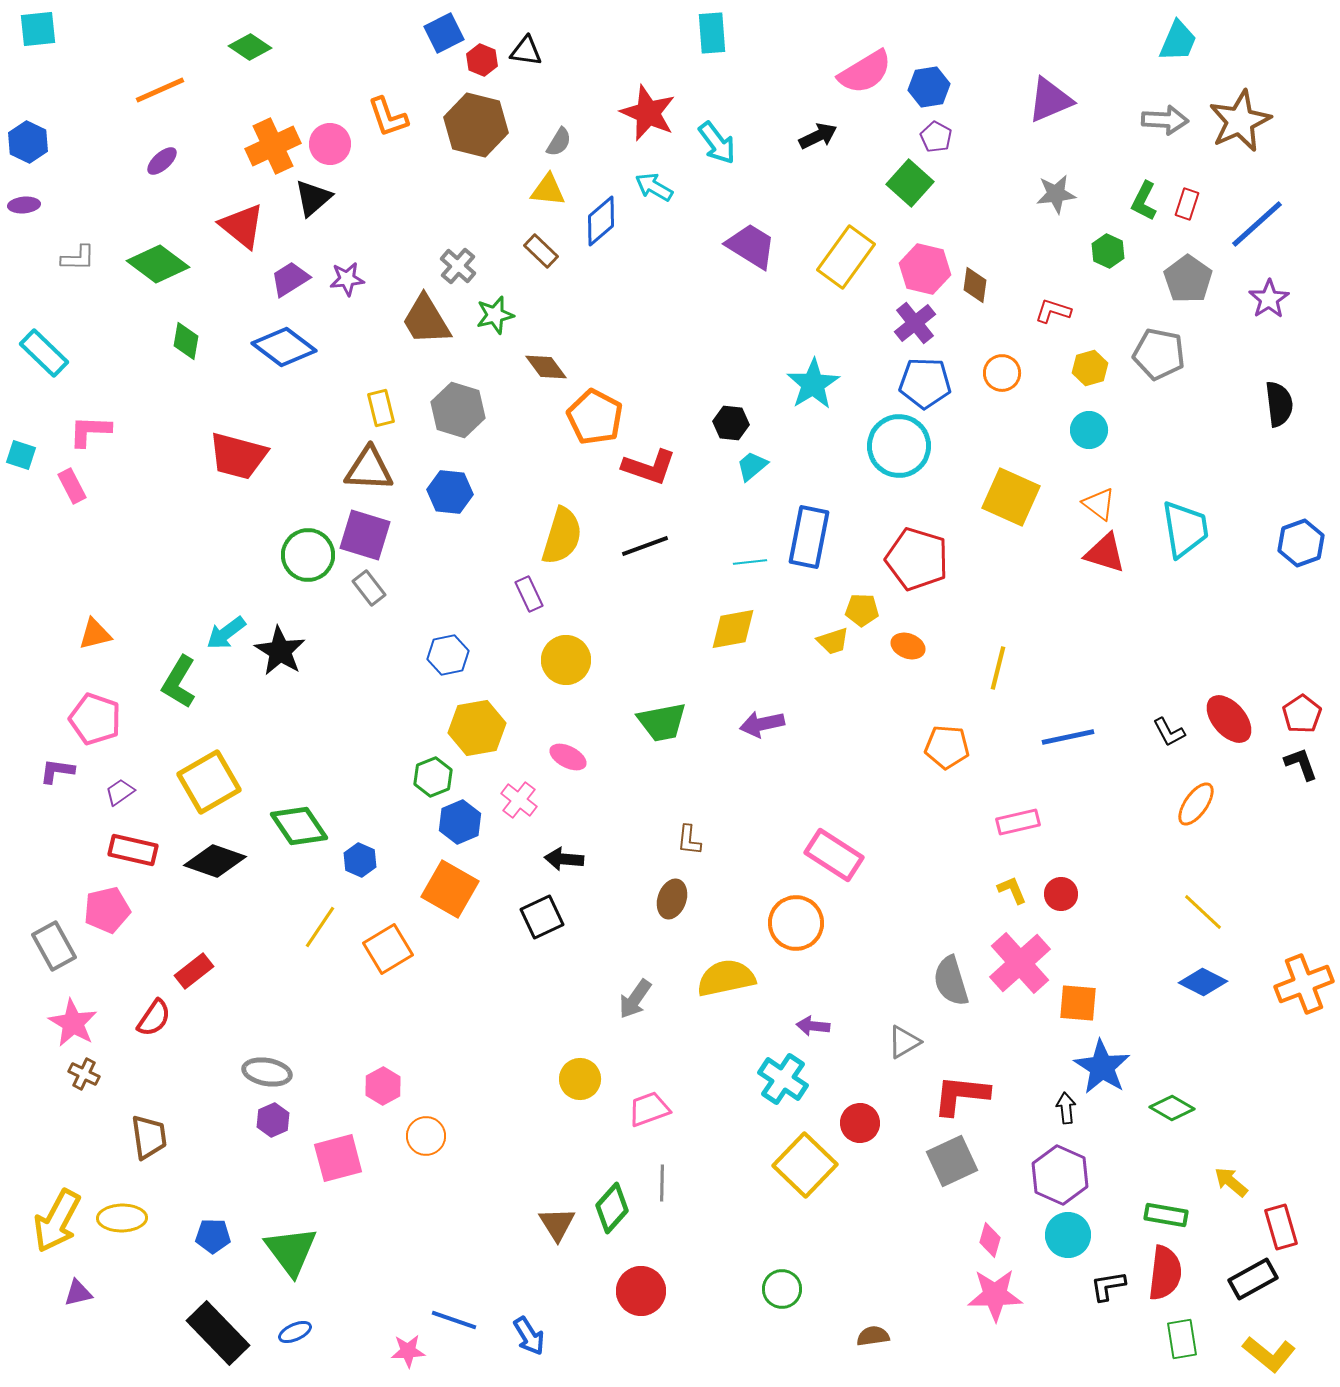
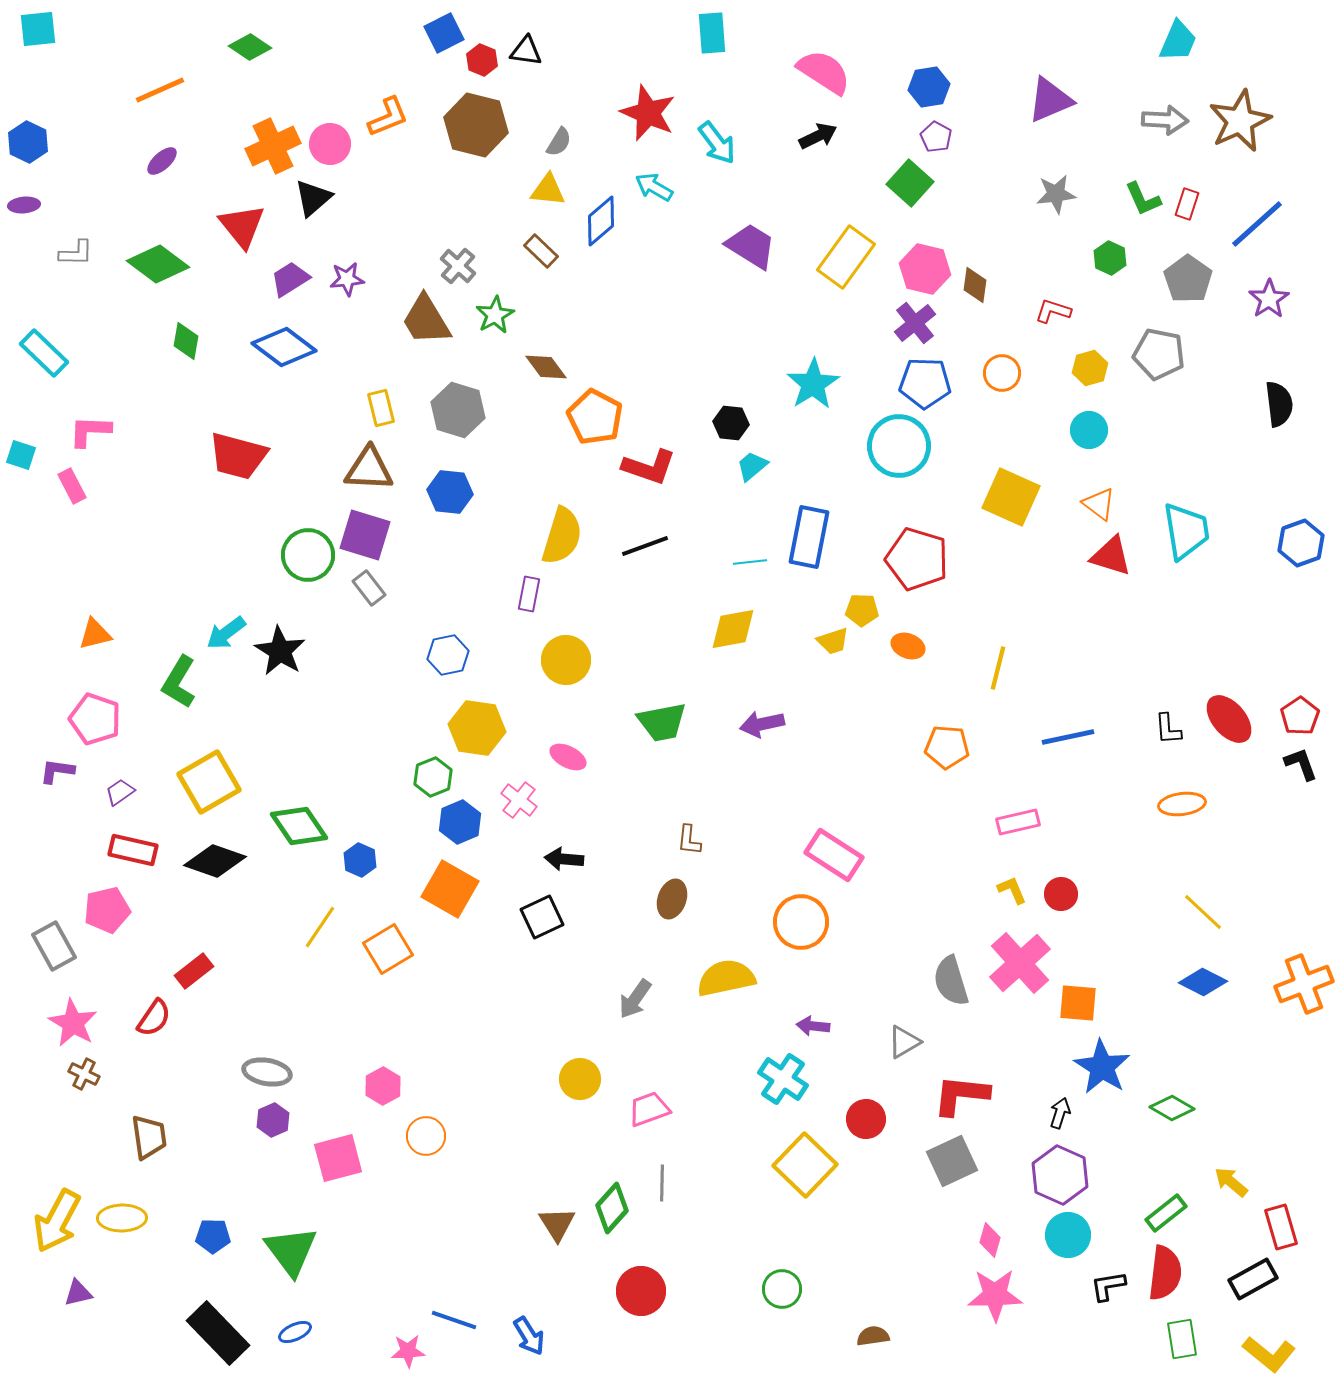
pink semicircle at (865, 72): moved 41 px left; rotated 116 degrees counterclockwise
orange L-shape at (388, 117): rotated 93 degrees counterclockwise
green L-shape at (1144, 201): moved 1 px left, 2 px up; rotated 51 degrees counterclockwise
red triangle at (242, 226): rotated 12 degrees clockwise
green hexagon at (1108, 251): moved 2 px right, 7 px down
gray L-shape at (78, 258): moved 2 px left, 5 px up
green star at (495, 315): rotated 15 degrees counterclockwise
cyan trapezoid at (1185, 529): moved 1 px right, 2 px down
red triangle at (1105, 553): moved 6 px right, 3 px down
purple rectangle at (529, 594): rotated 36 degrees clockwise
red pentagon at (1302, 714): moved 2 px left, 2 px down
yellow hexagon at (477, 728): rotated 18 degrees clockwise
black L-shape at (1169, 732): moved 1 px left, 3 px up; rotated 24 degrees clockwise
orange ellipse at (1196, 804): moved 14 px left; rotated 48 degrees clockwise
orange circle at (796, 923): moved 5 px right, 1 px up
black arrow at (1066, 1108): moved 6 px left, 5 px down; rotated 24 degrees clockwise
red circle at (860, 1123): moved 6 px right, 4 px up
green rectangle at (1166, 1215): moved 2 px up; rotated 48 degrees counterclockwise
